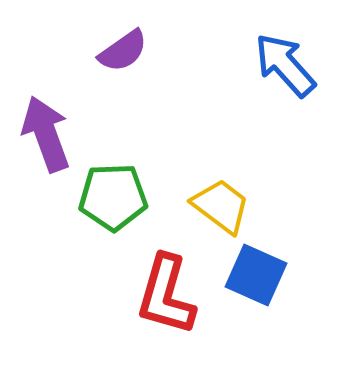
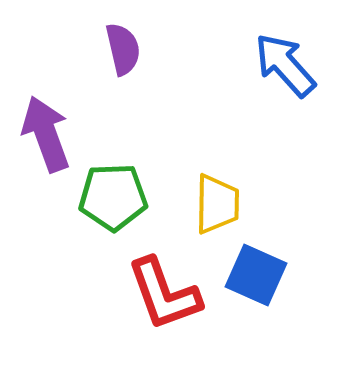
purple semicircle: moved 2 px up; rotated 68 degrees counterclockwise
yellow trapezoid: moved 4 px left, 2 px up; rotated 54 degrees clockwise
red L-shape: moved 2 px left, 1 px up; rotated 36 degrees counterclockwise
